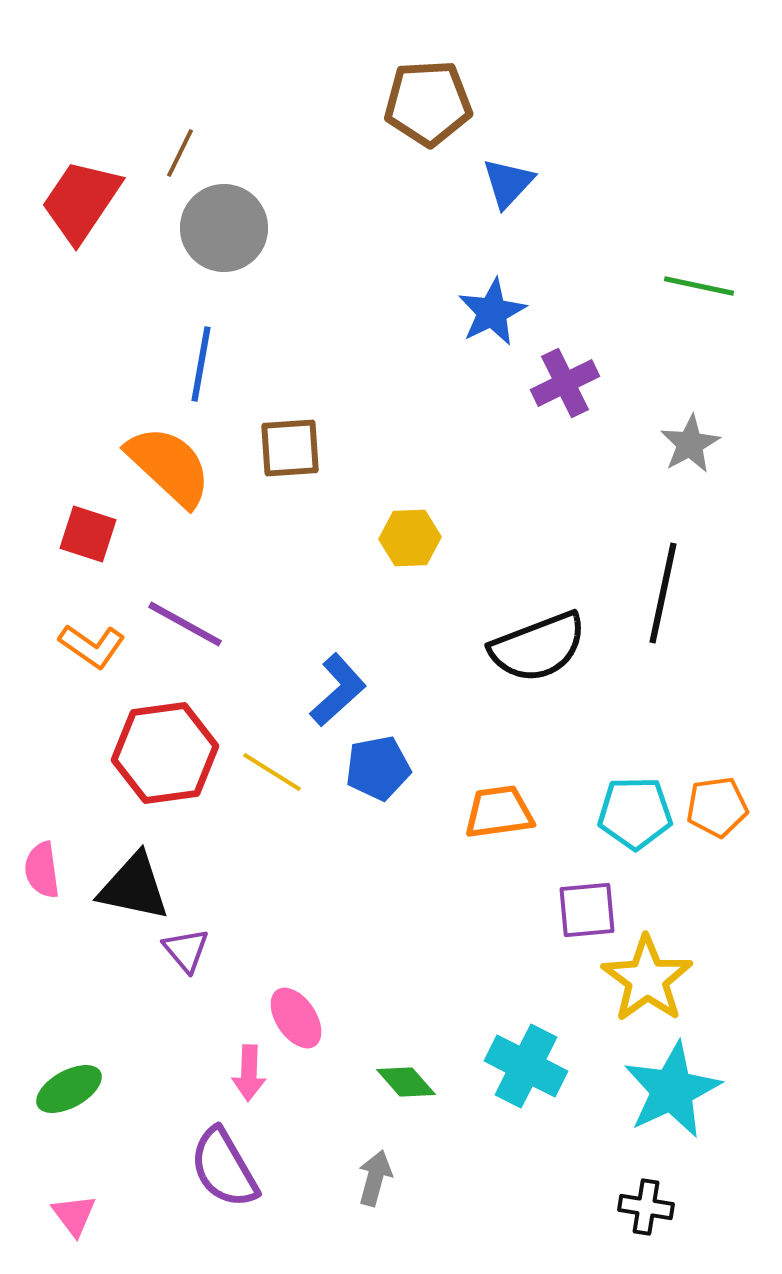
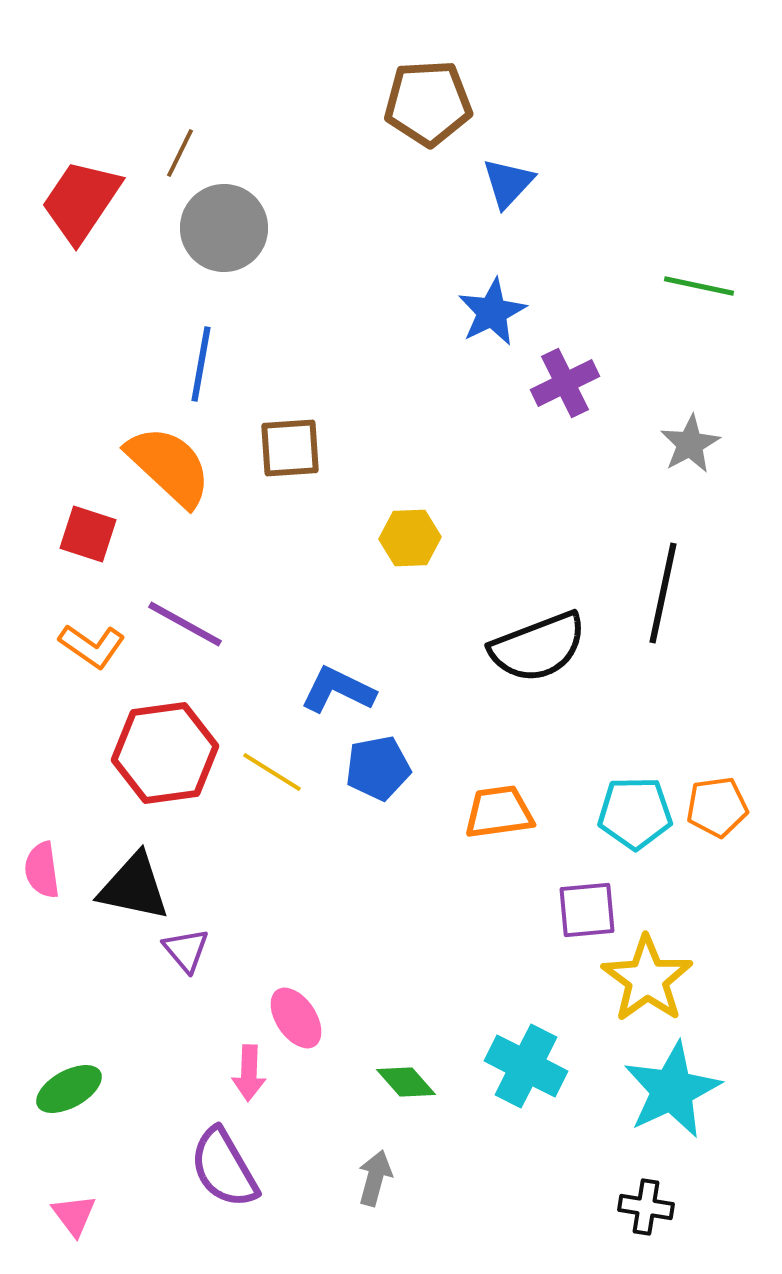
blue L-shape: rotated 112 degrees counterclockwise
